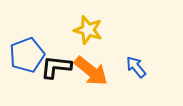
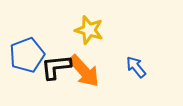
yellow star: moved 1 px right
black L-shape: rotated 12 degrees counterclockwise
orange arrow: moved 7 px left; rotated 9 degrees clockwise
